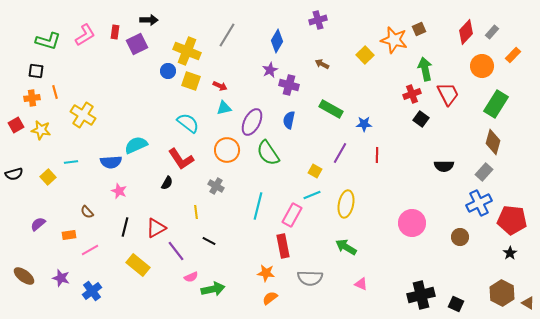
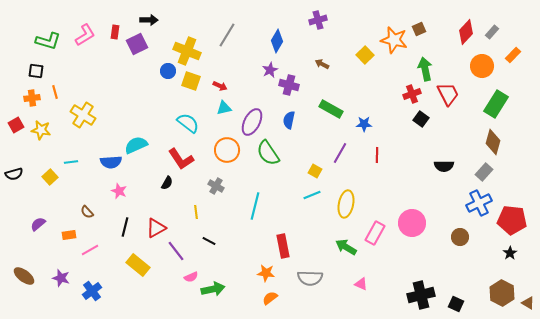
yellow square at (48, 177): moved 2 px right
cyan line at (258, 206): moved 3 px left
pink rectangle at (292, 215): moved 83 px right, 18 px down
